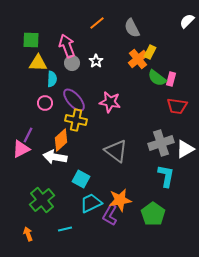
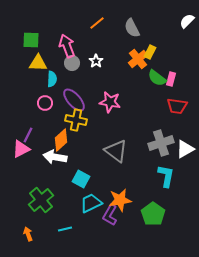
green cross: moved 1 px left
